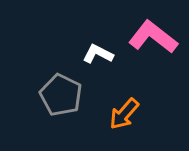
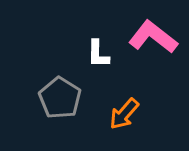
white L-shape: rotated 116 degrees counterclockwise
gray pentagon: moved 1 px left, 3 px down; rotated 6 degrees clockwise
